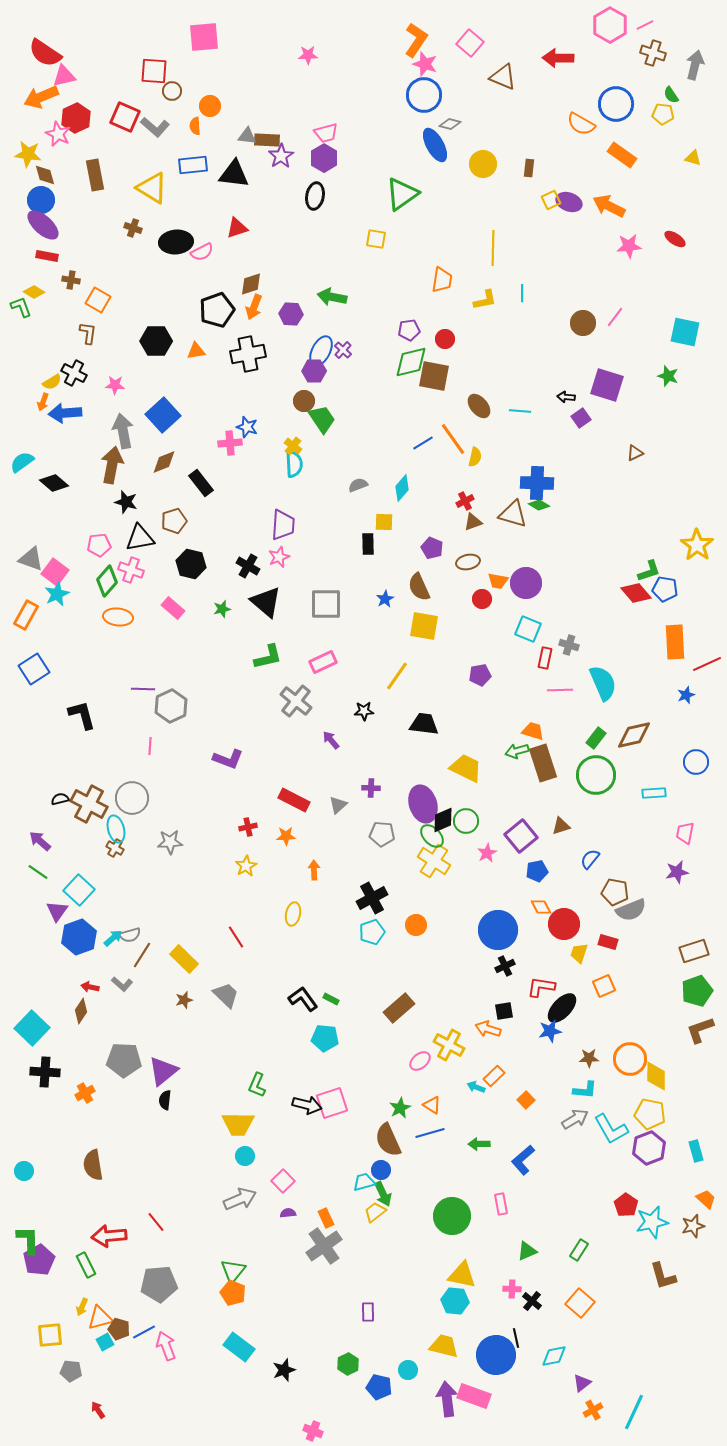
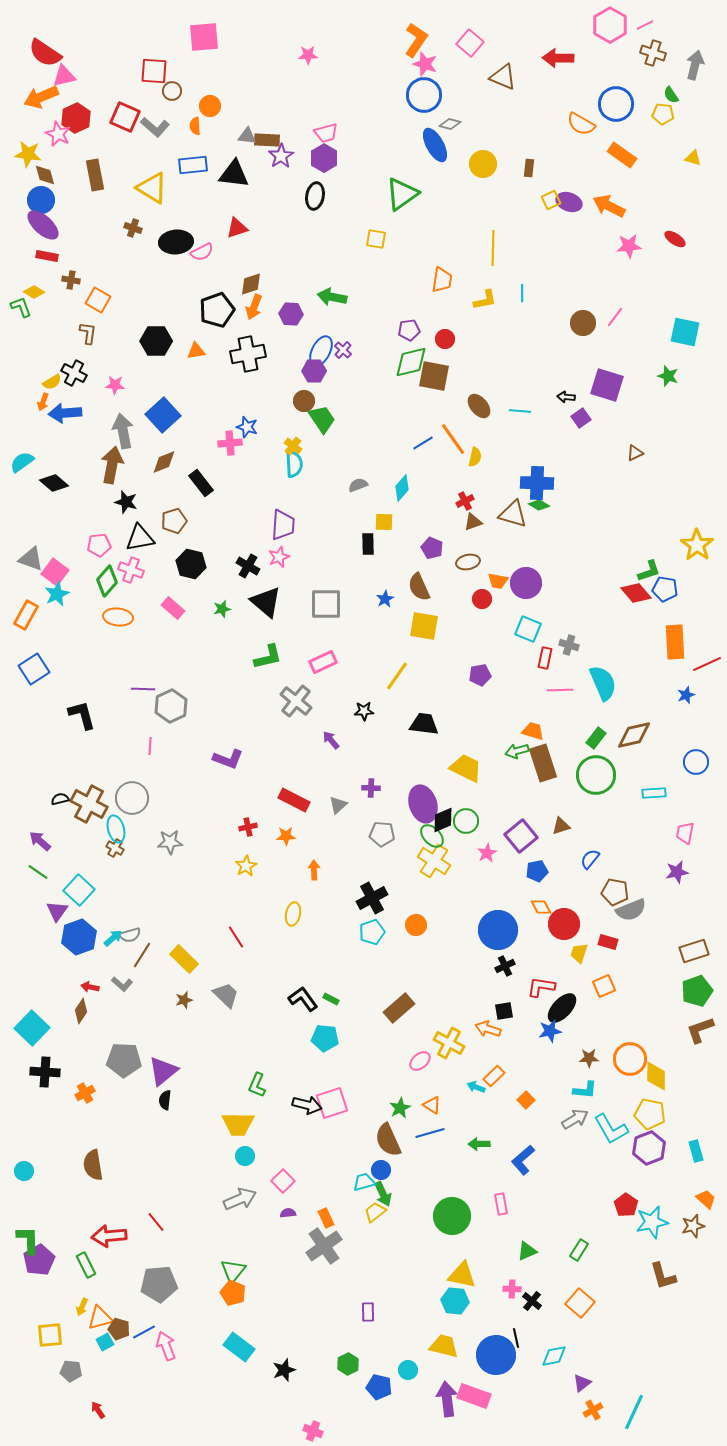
yellow cross at (449, 1045): moved 2 px up
